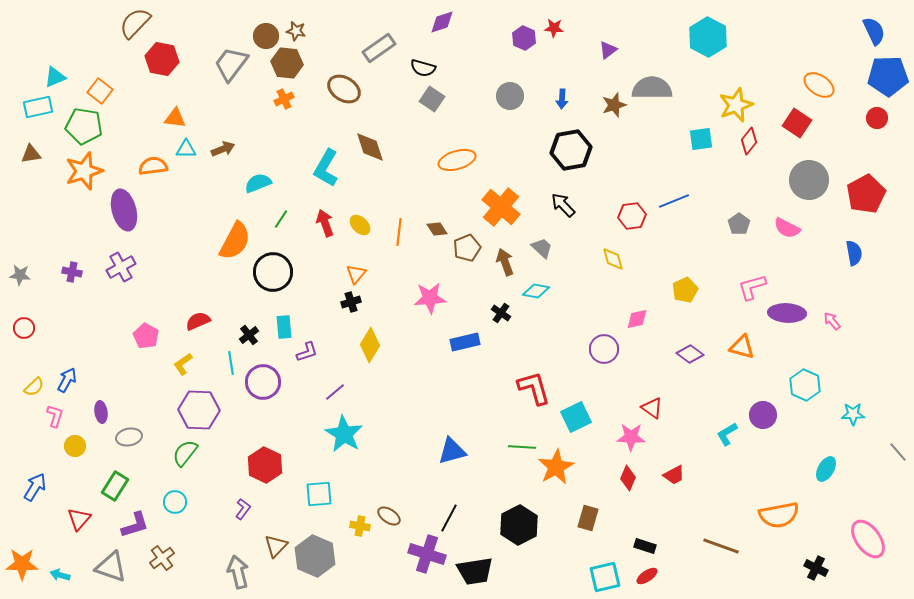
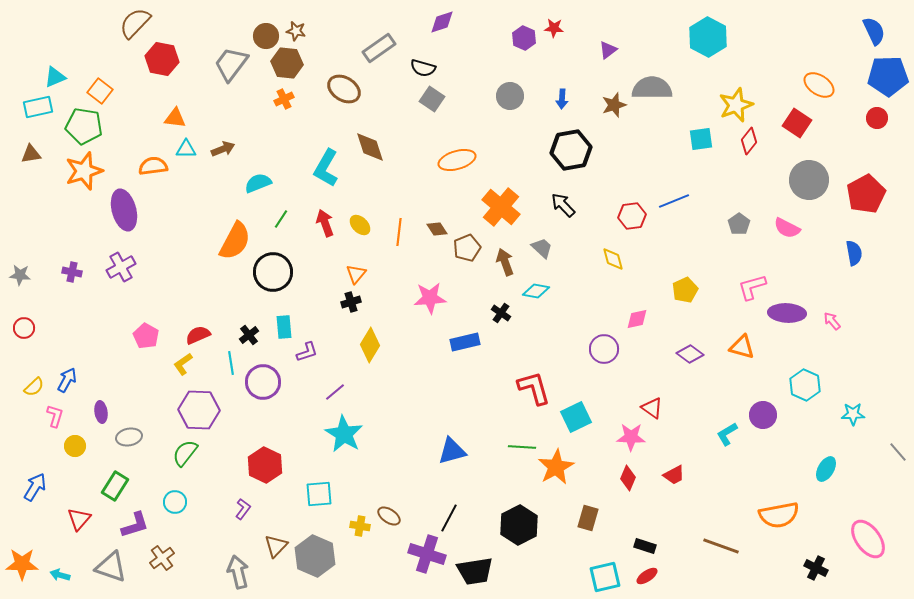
red semicircle at (198, 321): moved 14 px down
